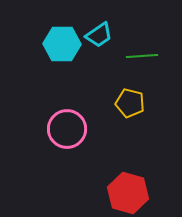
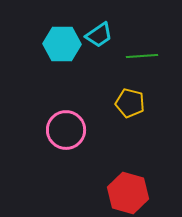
pink circle: moved 1 px left, 1 px down
